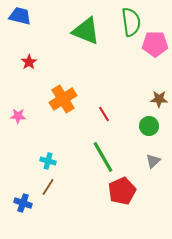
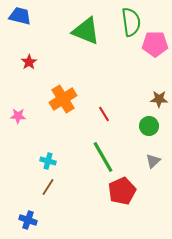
blue cross: moved 5 px right, 17 px down
